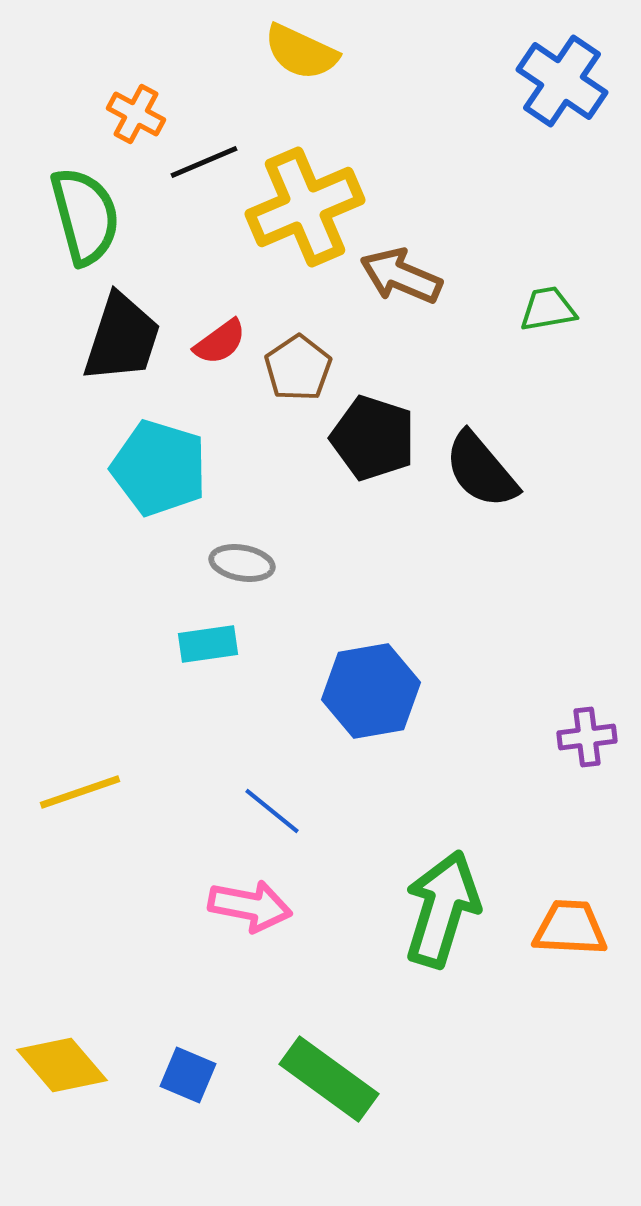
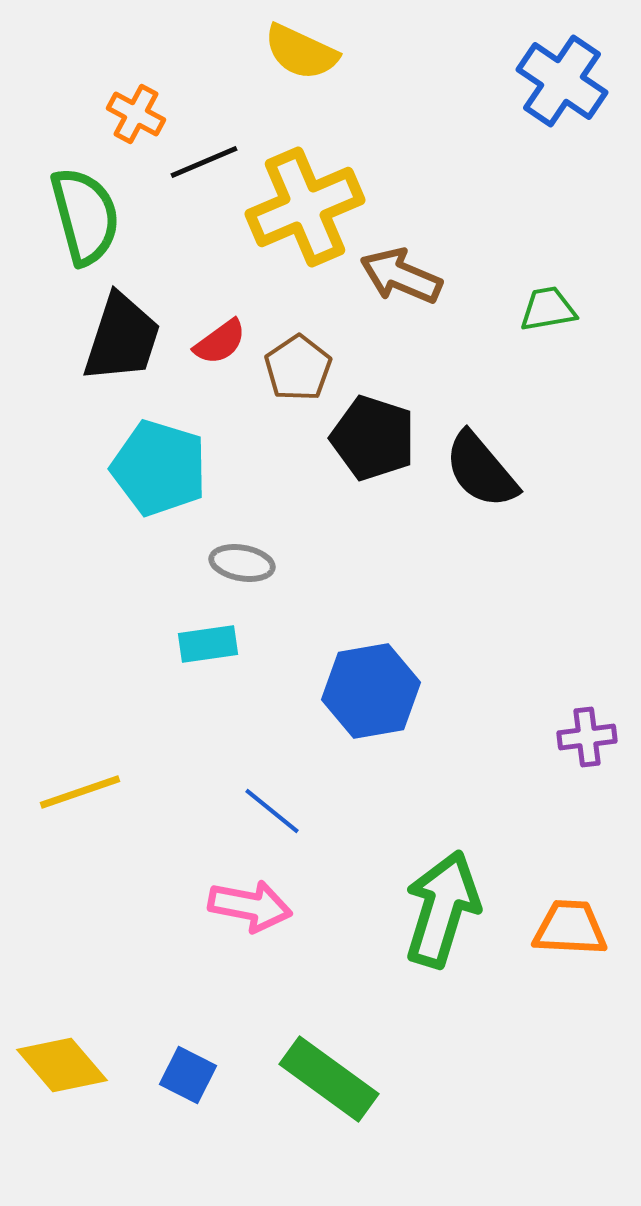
blue square: rotated 4 degrees clockwise
